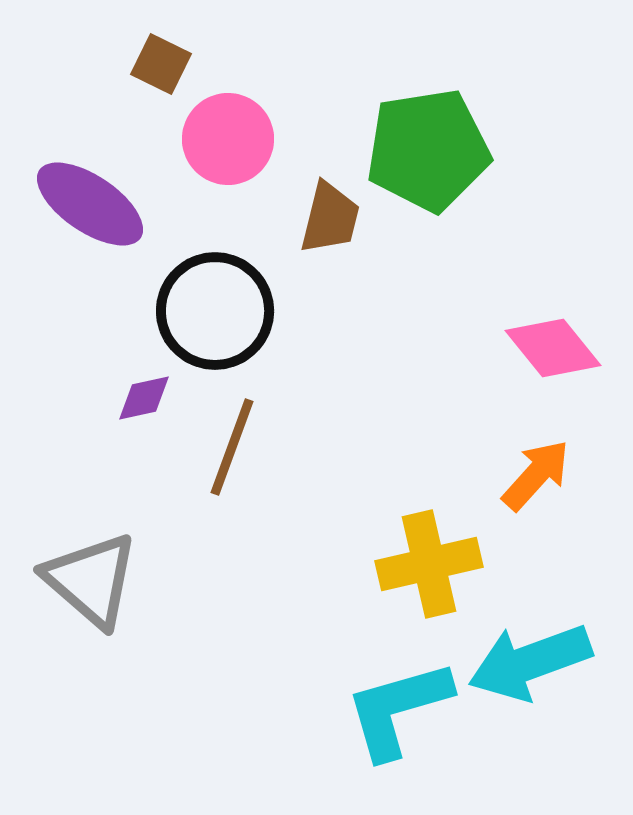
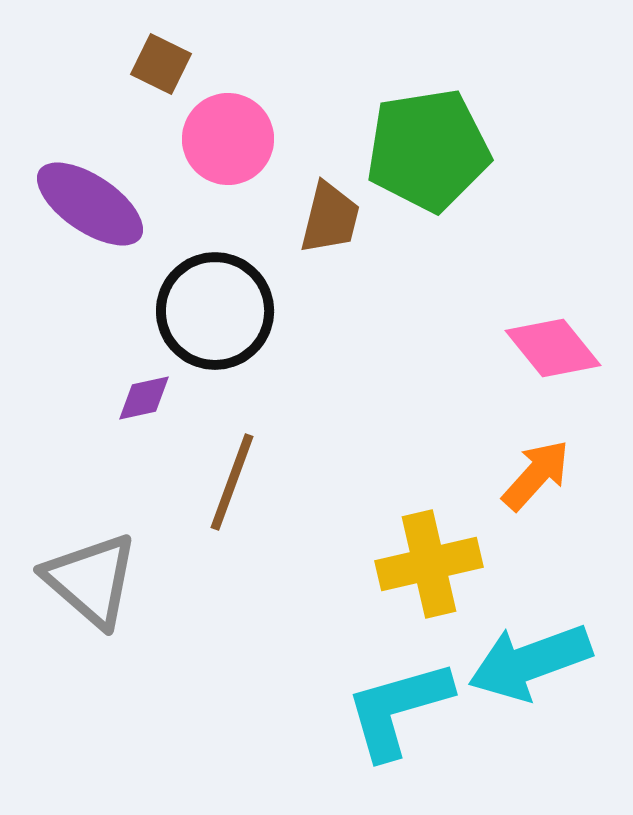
brown line: moved 35 px down
